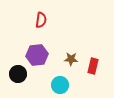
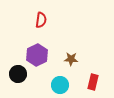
purple hexagon: rotated 20 degrees counterclockwise
red rectangle: moved 16 px down
